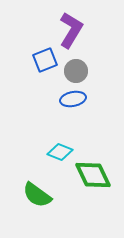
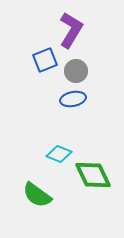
cyan diamond: moved 1 px left, 2 px down
